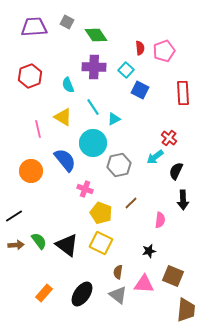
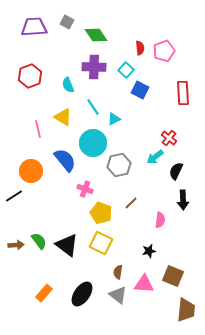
black line: moved 20 px up
